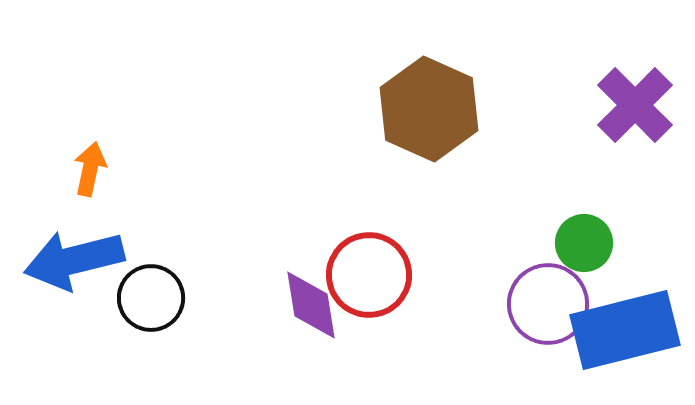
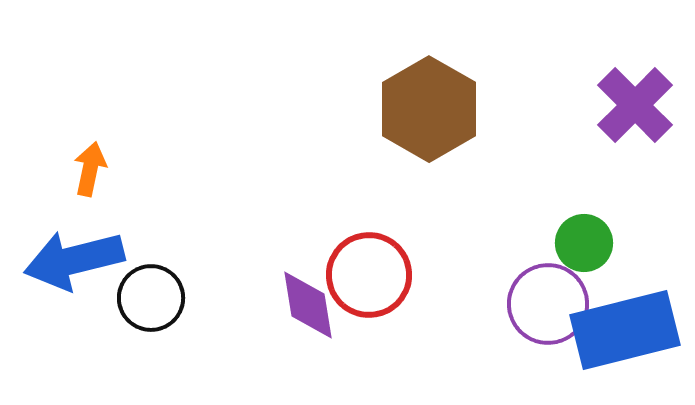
brown hexagon: rotated 6 degrees clockwise
purple diamond: moved 3 px left
